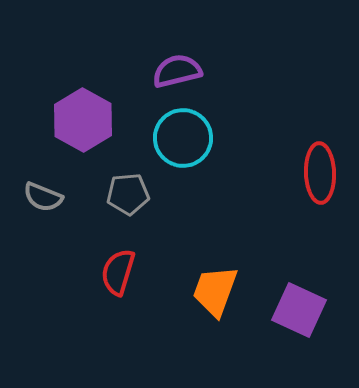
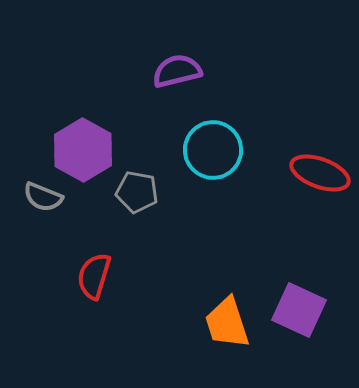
purple hexagon: moved 30 px down
cyan circle: moved 30 px right, 12 px down
red ellipse: rotated 68 degrees counterclockwise
gray pentagon: moved 9 px right, 2 px up; rotated 15 degrees clockwise
red semicircle: moved 24 px left, 4 px down
orange trapezoid: moved 12 px right, 32 px down; rotated 38 degrees counterclockwise
